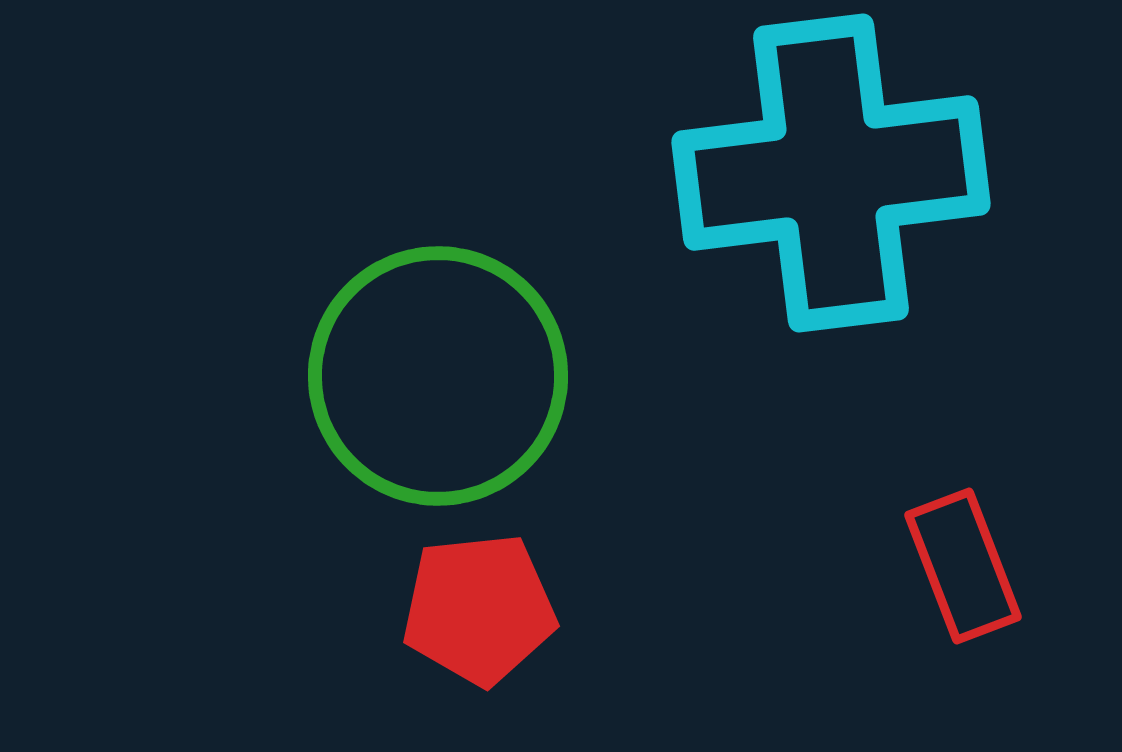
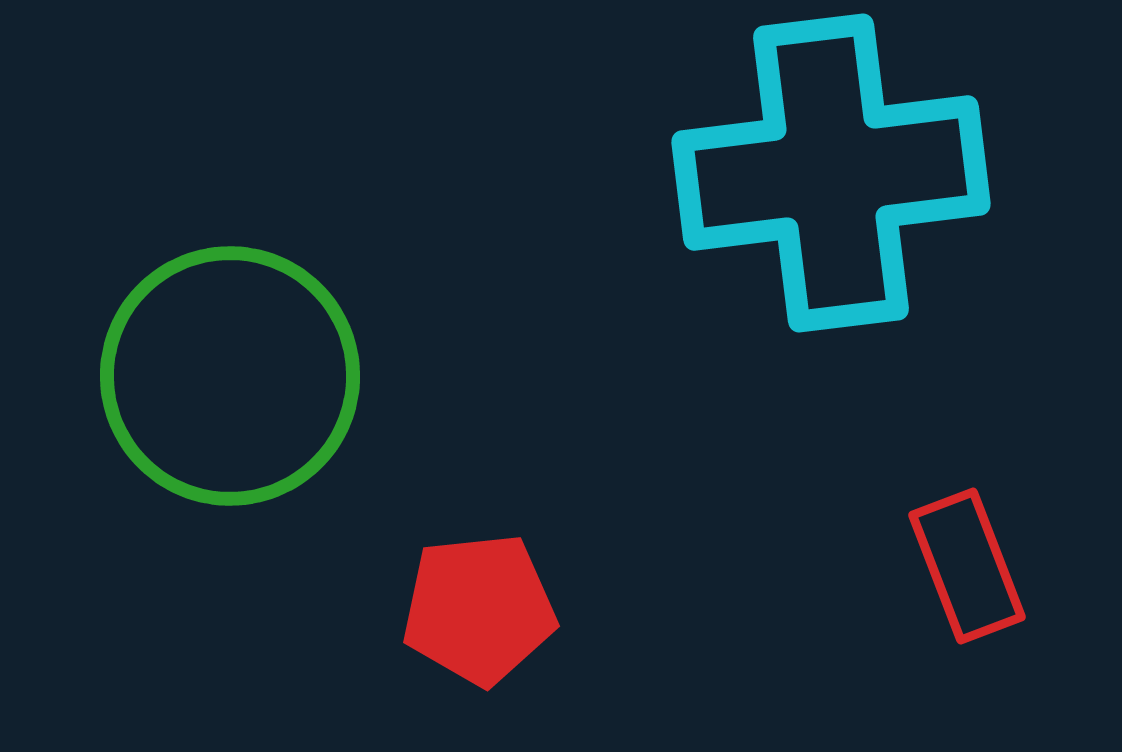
green circle: moved 208 px left
red rectangle: moved 4 px right
